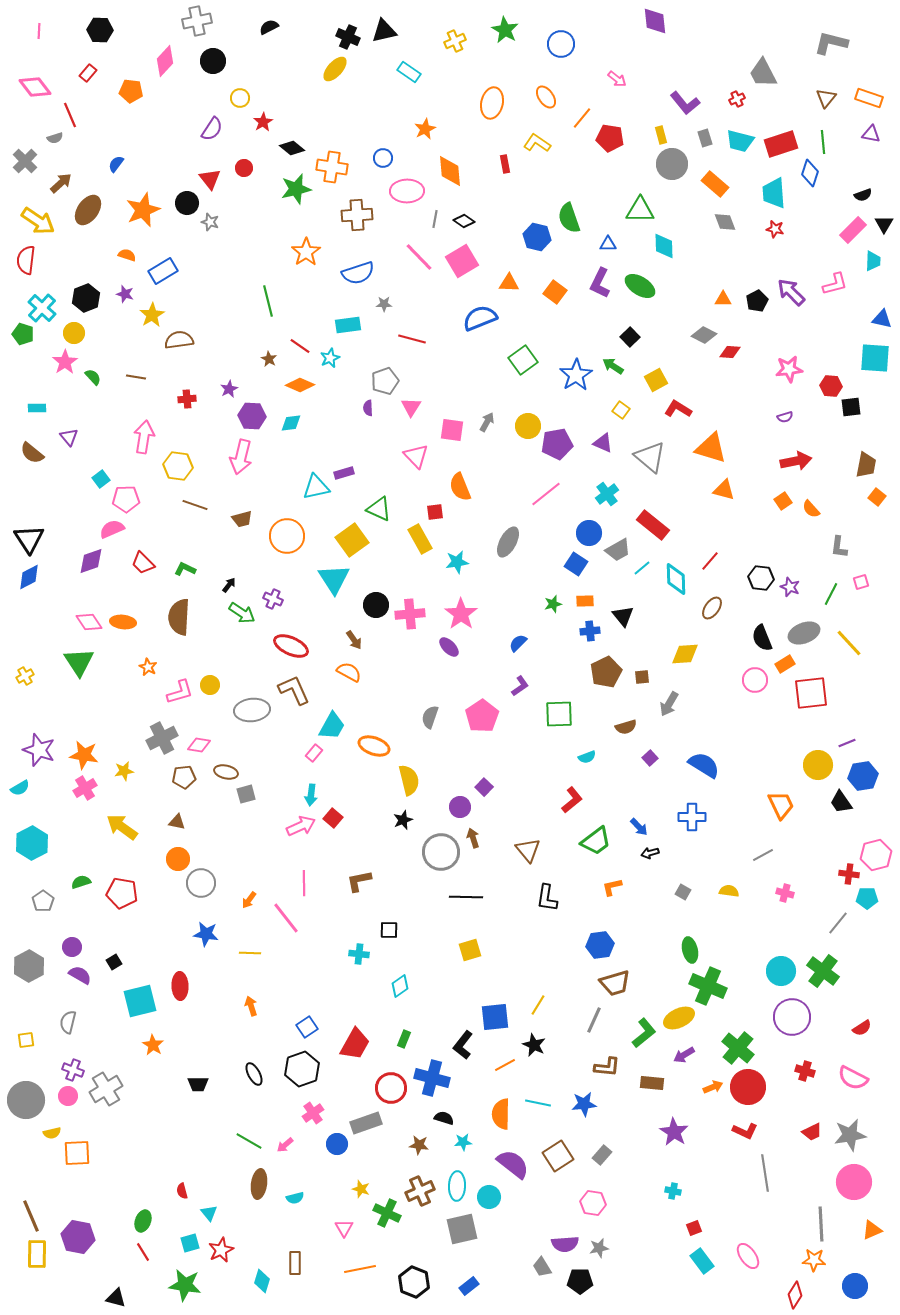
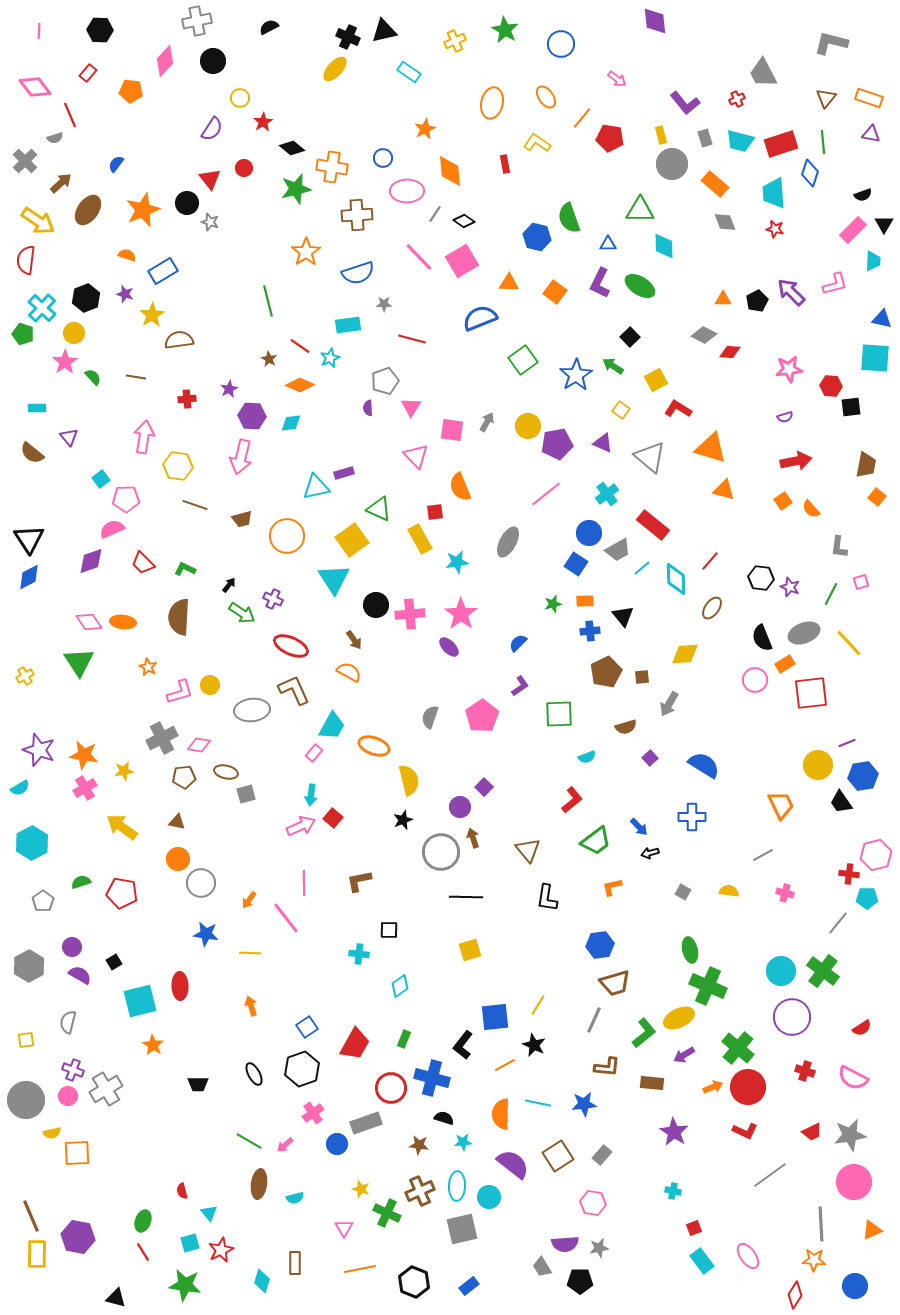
gray line at (435, 219): moved 5 px up; rotated 24 degrees clockwise
gray line at (765, 1173): moved 5 px right, 2 px down; rotated 63 degrees clockwise
